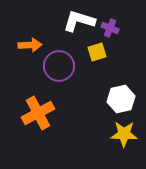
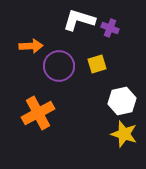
white L-shape: moved 1 px up
orange arrow: moved 1 px right, 1 px down
yellow square: moved 12 px down
white hexagon: moved 1 px right, 2 px down
yellow star: rotated 16 degrees clockwise
